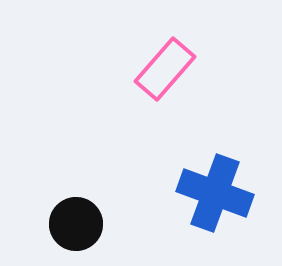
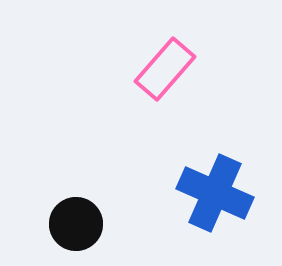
blue cross: rotated 4 degrees clockwise
